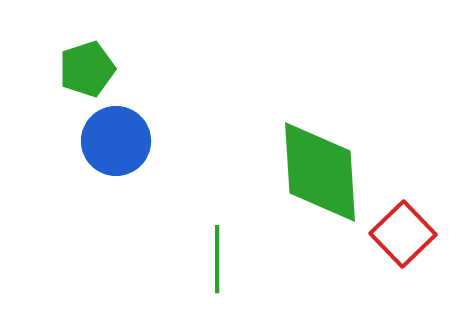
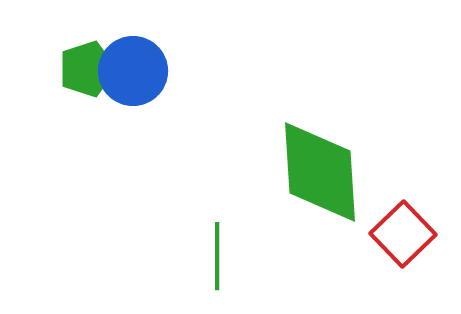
blue circle: moved 17 px right, 70 px up
green line: moved 3 px up
